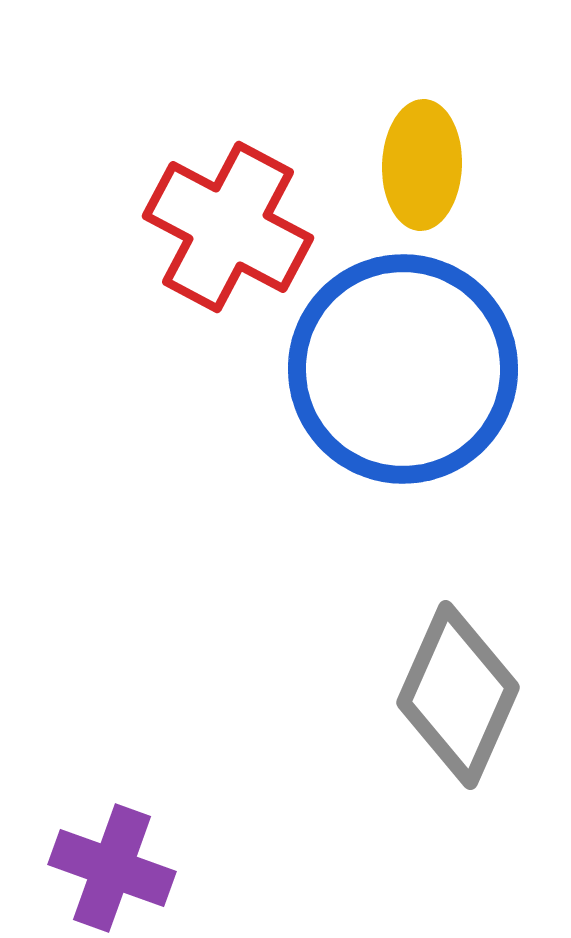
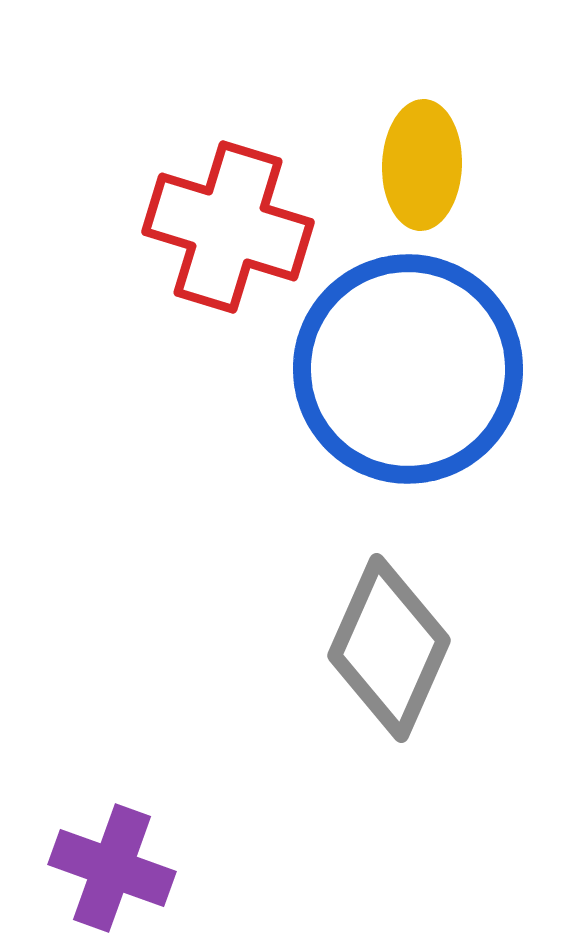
red cross: rotated 11 degrees counterclockwise
blue circle: moved 5 px right
gray diamond: moved 69 px left, 47 px up
